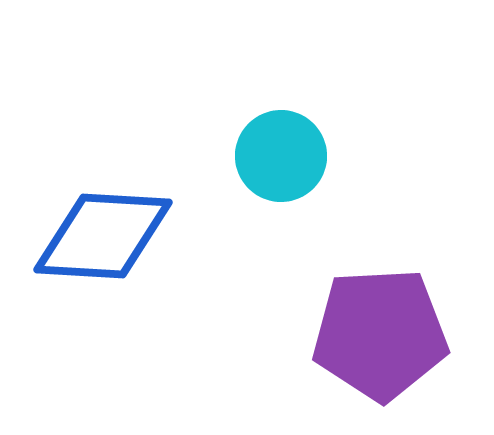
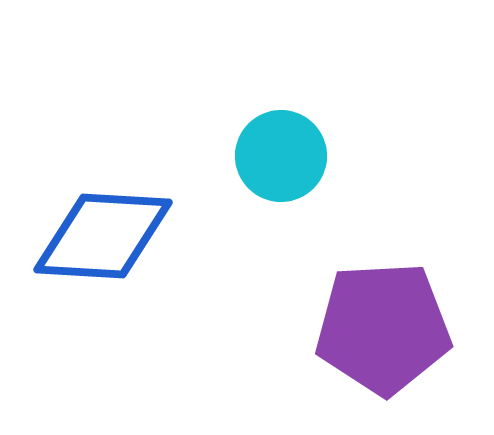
purple pentagon: moved 3 px right, 6 px up
